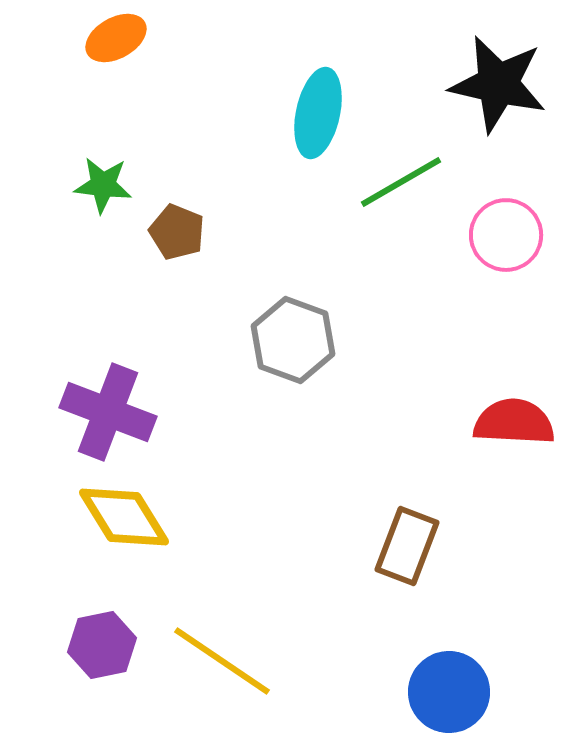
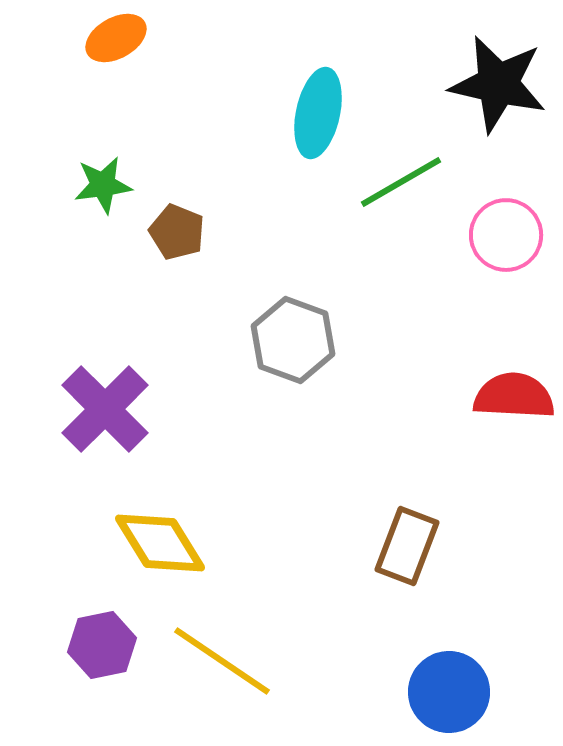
green star: rotated 14 degrees counterclockwise
purple cross: moved 3 px left, 3 px up; rotated 24 degrees clockwise
red semicircle: moved 26 px up
yellow diamond: moved 36 px right, 26 px down
